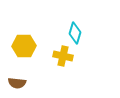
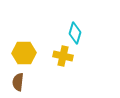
yellow hexagon: moved 7 px down
brown semicircle: moved 1 px right, 1 px up; rotated 90 degrees clockwise
